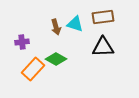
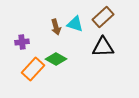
brown rectangle: rotated 35 degrees counterclockwise
